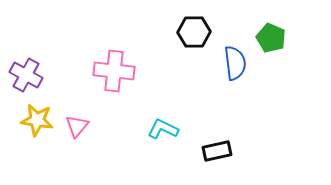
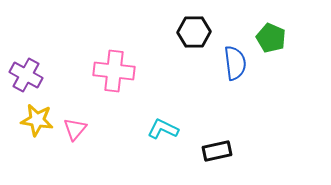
pink triangle: moved 2 px left, 3 px down
